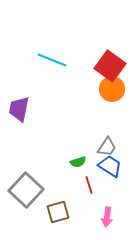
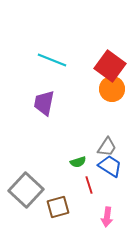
purple trapezoid: moved 25 px right, 6 px up
brown square: moved 5 px up
